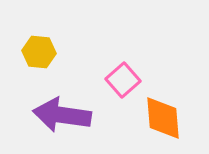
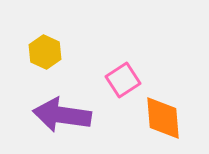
yellow hexagon: moved 6 px right; rotated 20 degrees clockwise
pink square: rotated 8 degrees clockwise
